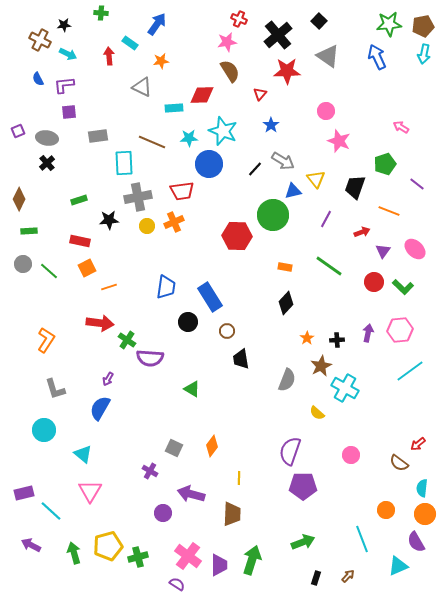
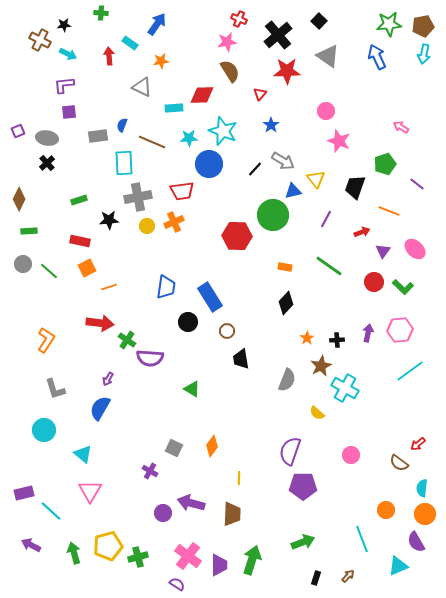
blue semicircle at (38, 79): moved 84 px right, 46 px down; rotated 48 degrees clockwise
purple arrow at (191, 494): moved 9 px down
